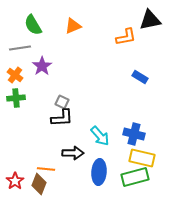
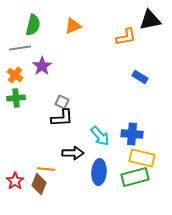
green semicircle: rotated 135 degrees counterclockwise
blue cross: moved 2 px left; rotated 10 degrees counterclockwise
